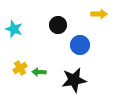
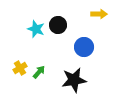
cyan star: moved 22 px right
blue circle: moved 4 px right, 2 px down
green arrow: rotated 128 degrees clockwise
